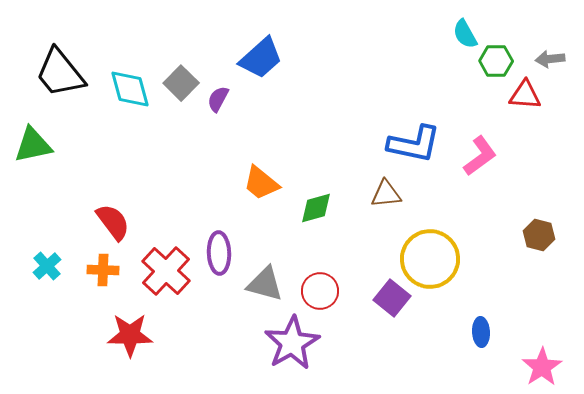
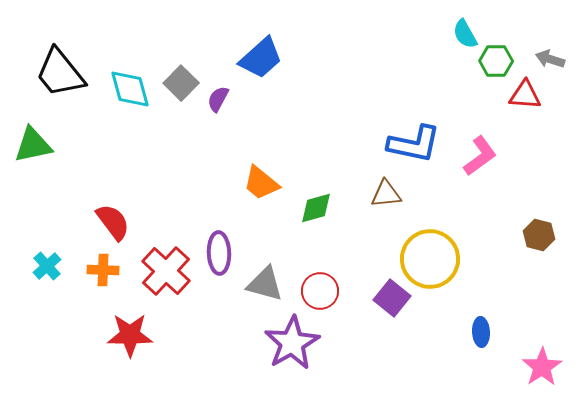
gray arrow: rotated 24 degrees clockwise
